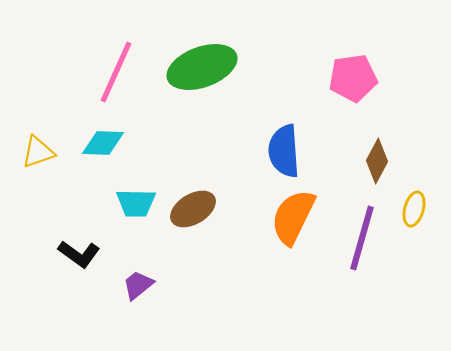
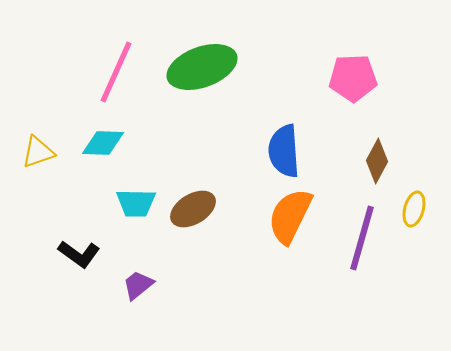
pink pentagon: rotated 6 degrees clockwise
orange semicircle: moved 3 px left, 1 px up
